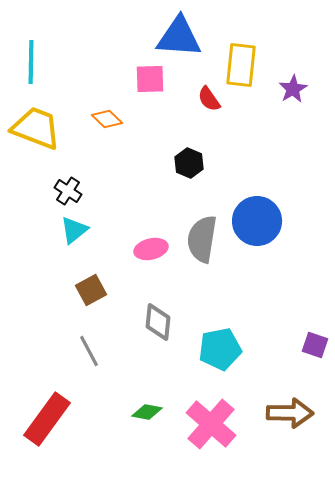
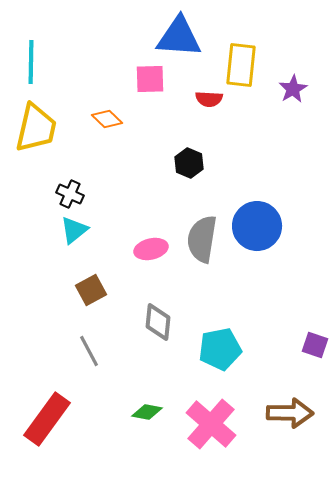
red semicircle: rotated 52 degrees counterclockwise
yellow trapezoid: rotated 82 degrees clockwise
black cross: moved 2 px right, 3 px down; rotated 8 degrees counterclockwise
blue circle: moved 5 px down
